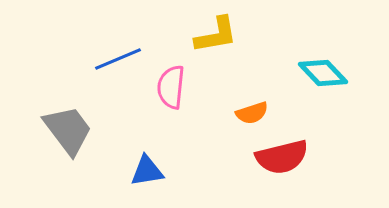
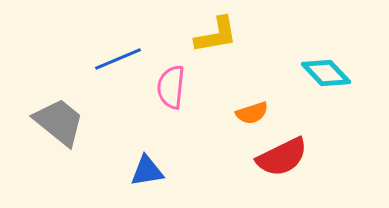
cyan diamond: moved 3 px right
gray trapezoid: moved 9 px left, 8 px up; rotated 14 degrees counterclockwise
red semicircle: rotated 12 degrees counterclockwise
